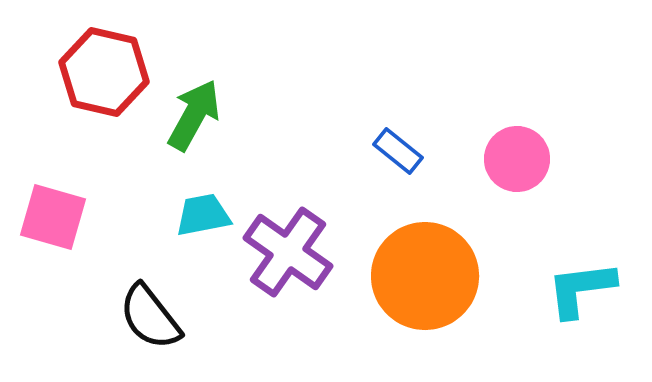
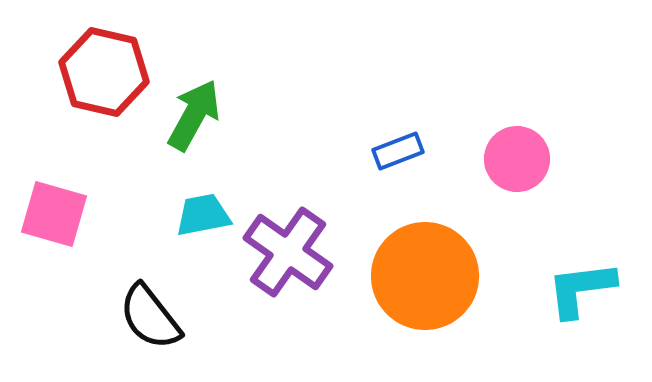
blue rectangle: rotated 60 degrees counterclockwise
pink square: moved 1 px right, 3 px up
